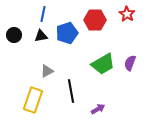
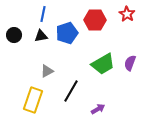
black line: rotated 40 degrees clockwise
